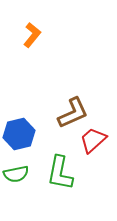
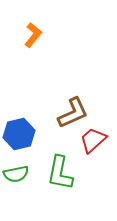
orange L-shape: moved 1 px right
